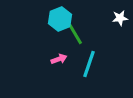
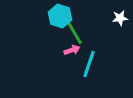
cyan hexagon: moved 3 px up; rotated 20 degrees counterclockwise
pink arrow: moved 13 px right, 9 px up
